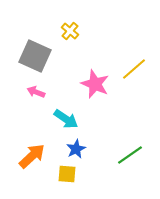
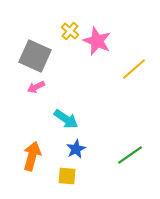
pink star: moved 2 px right, 43 px up
pink arrow: moved 5 px up; rotated 48 degrees counterclockwise
orange arrow: rotated 32 degrees counterclockwise
yellow square: moved 2 px down
